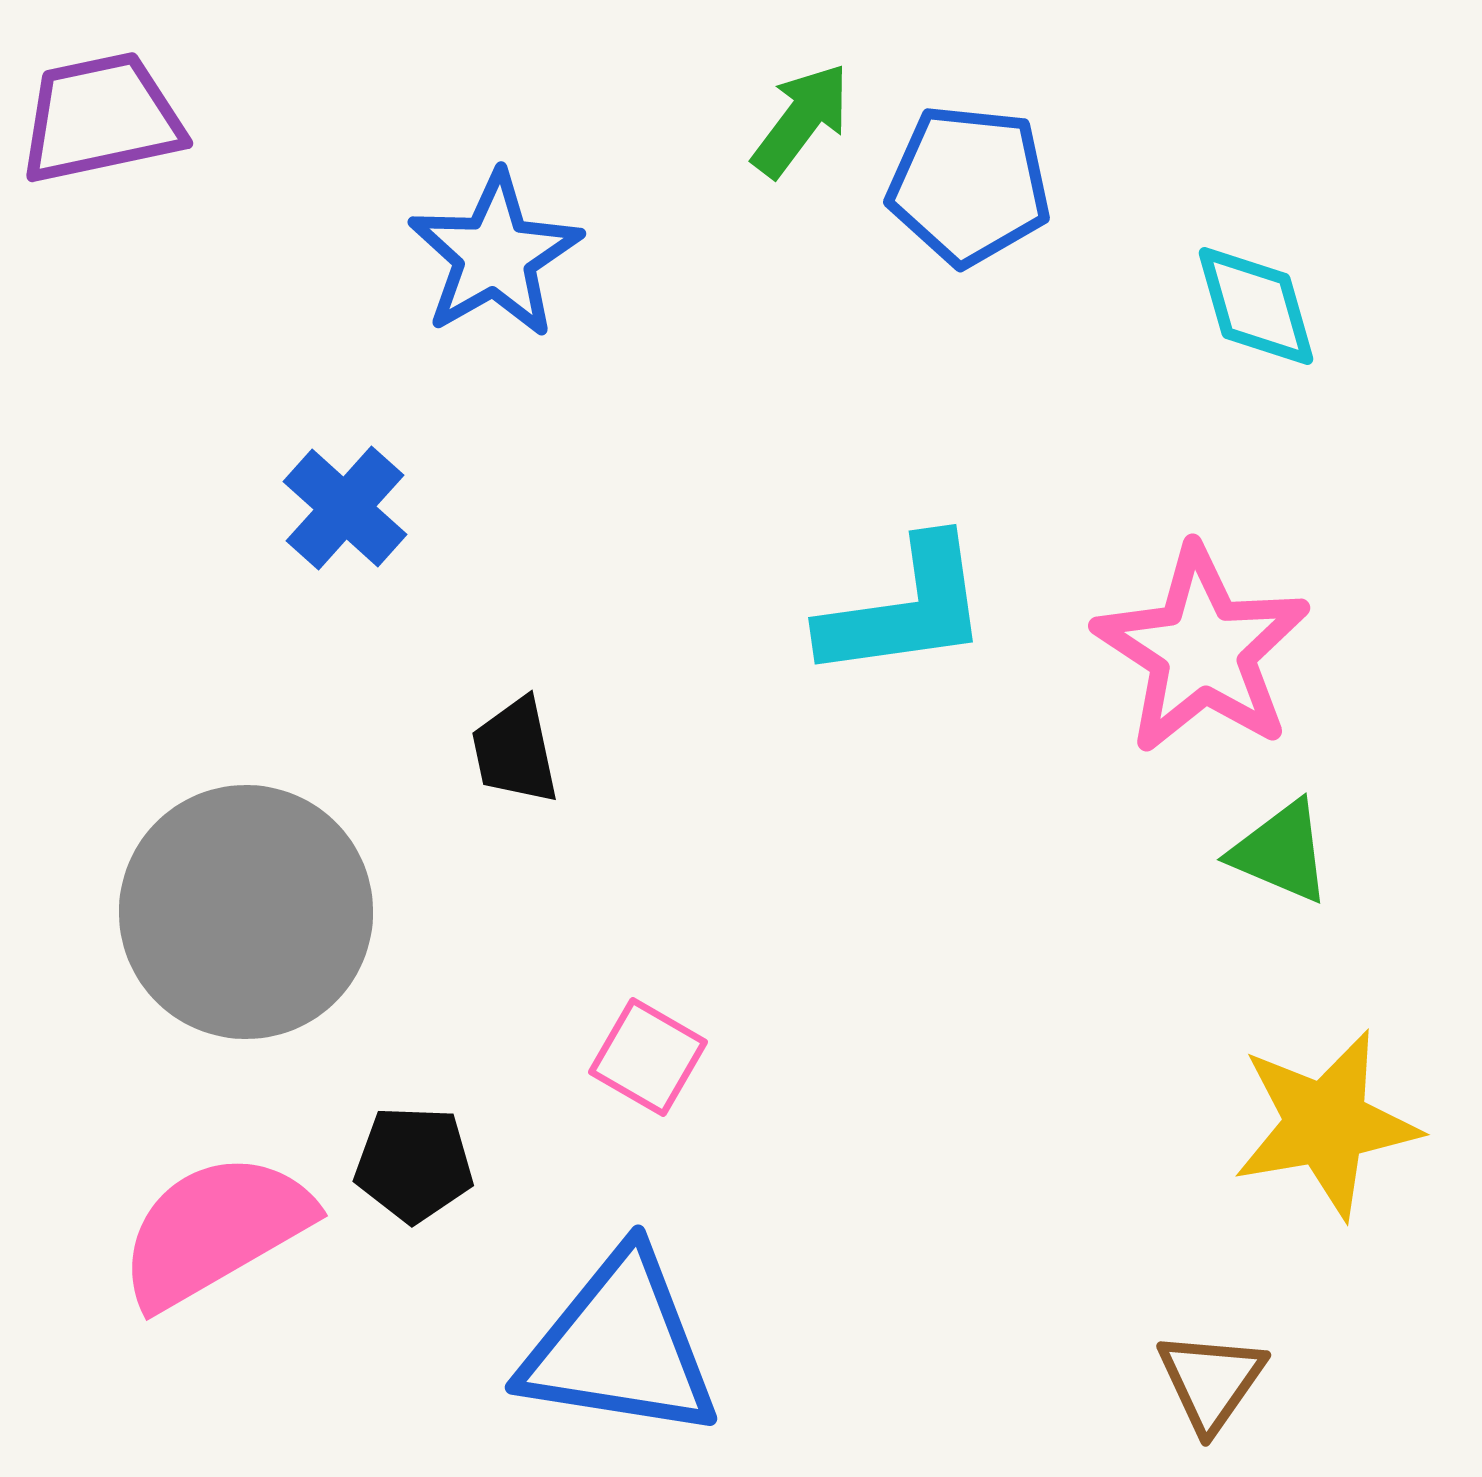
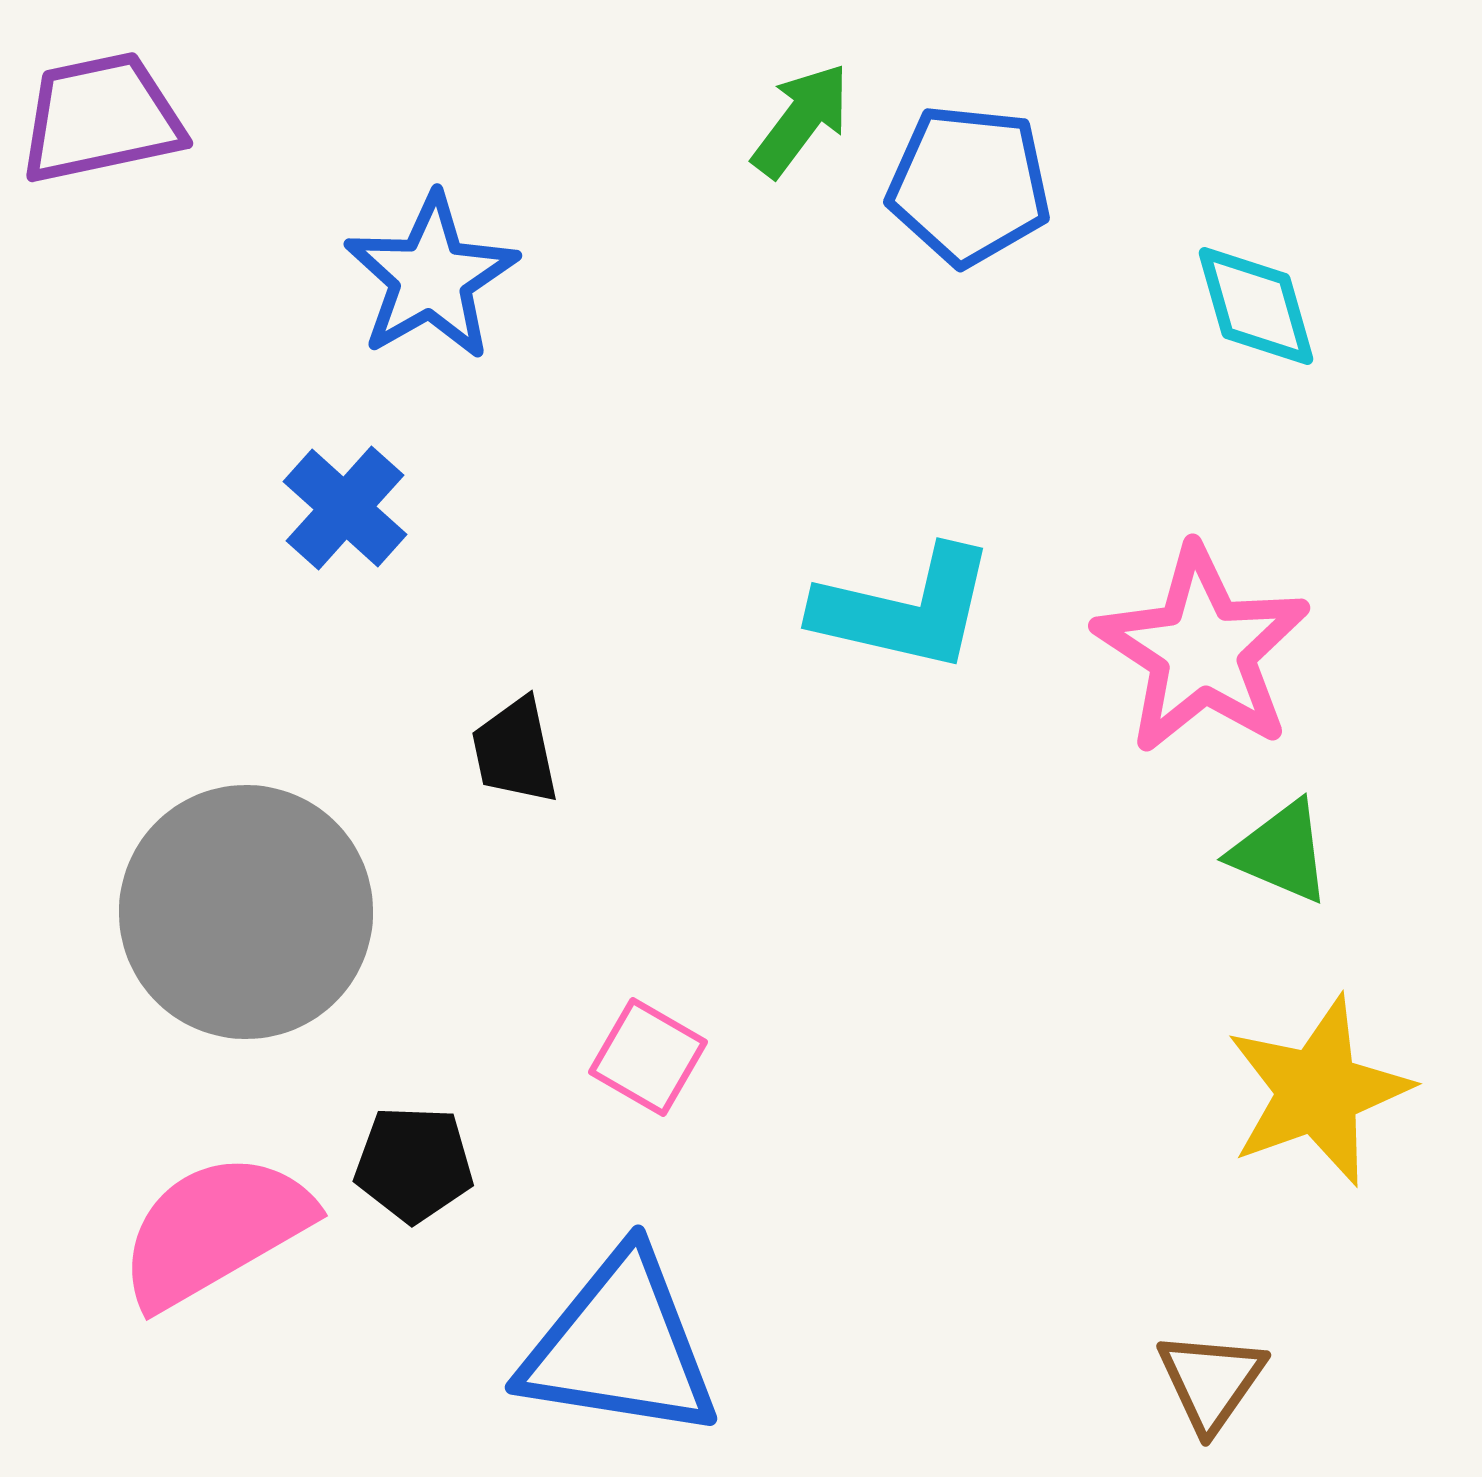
blue star: moved 64 px left, 22 px down
cyan L-shape: rotated 21 degrees clockwise
yellow star: moved 8 px left, 33 px up; rotated 10 degrees counterclockwise
